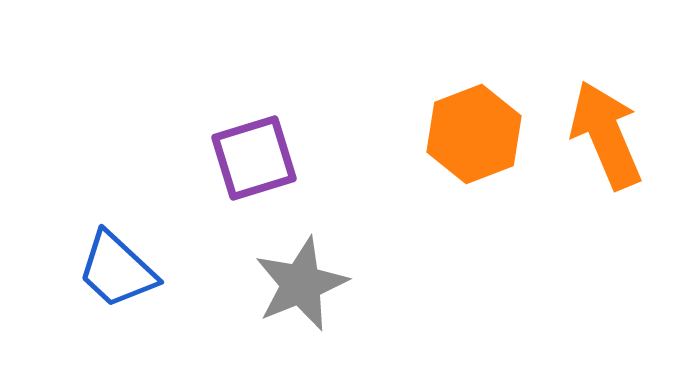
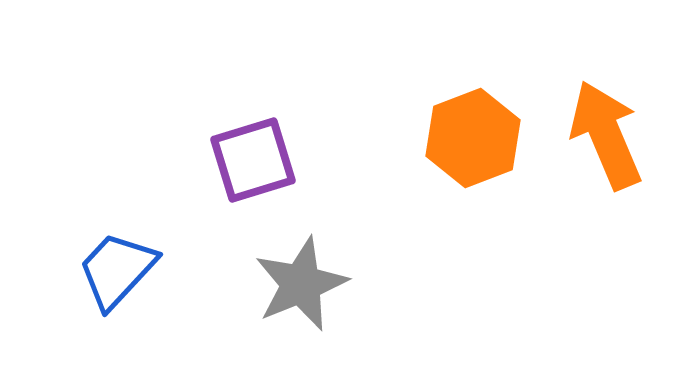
orange hexagon: moved 1 px left, 4 px down
purple square: moved 1 px left, 2 px down
blue trapezoid: rotated 90 degrees clockwise
